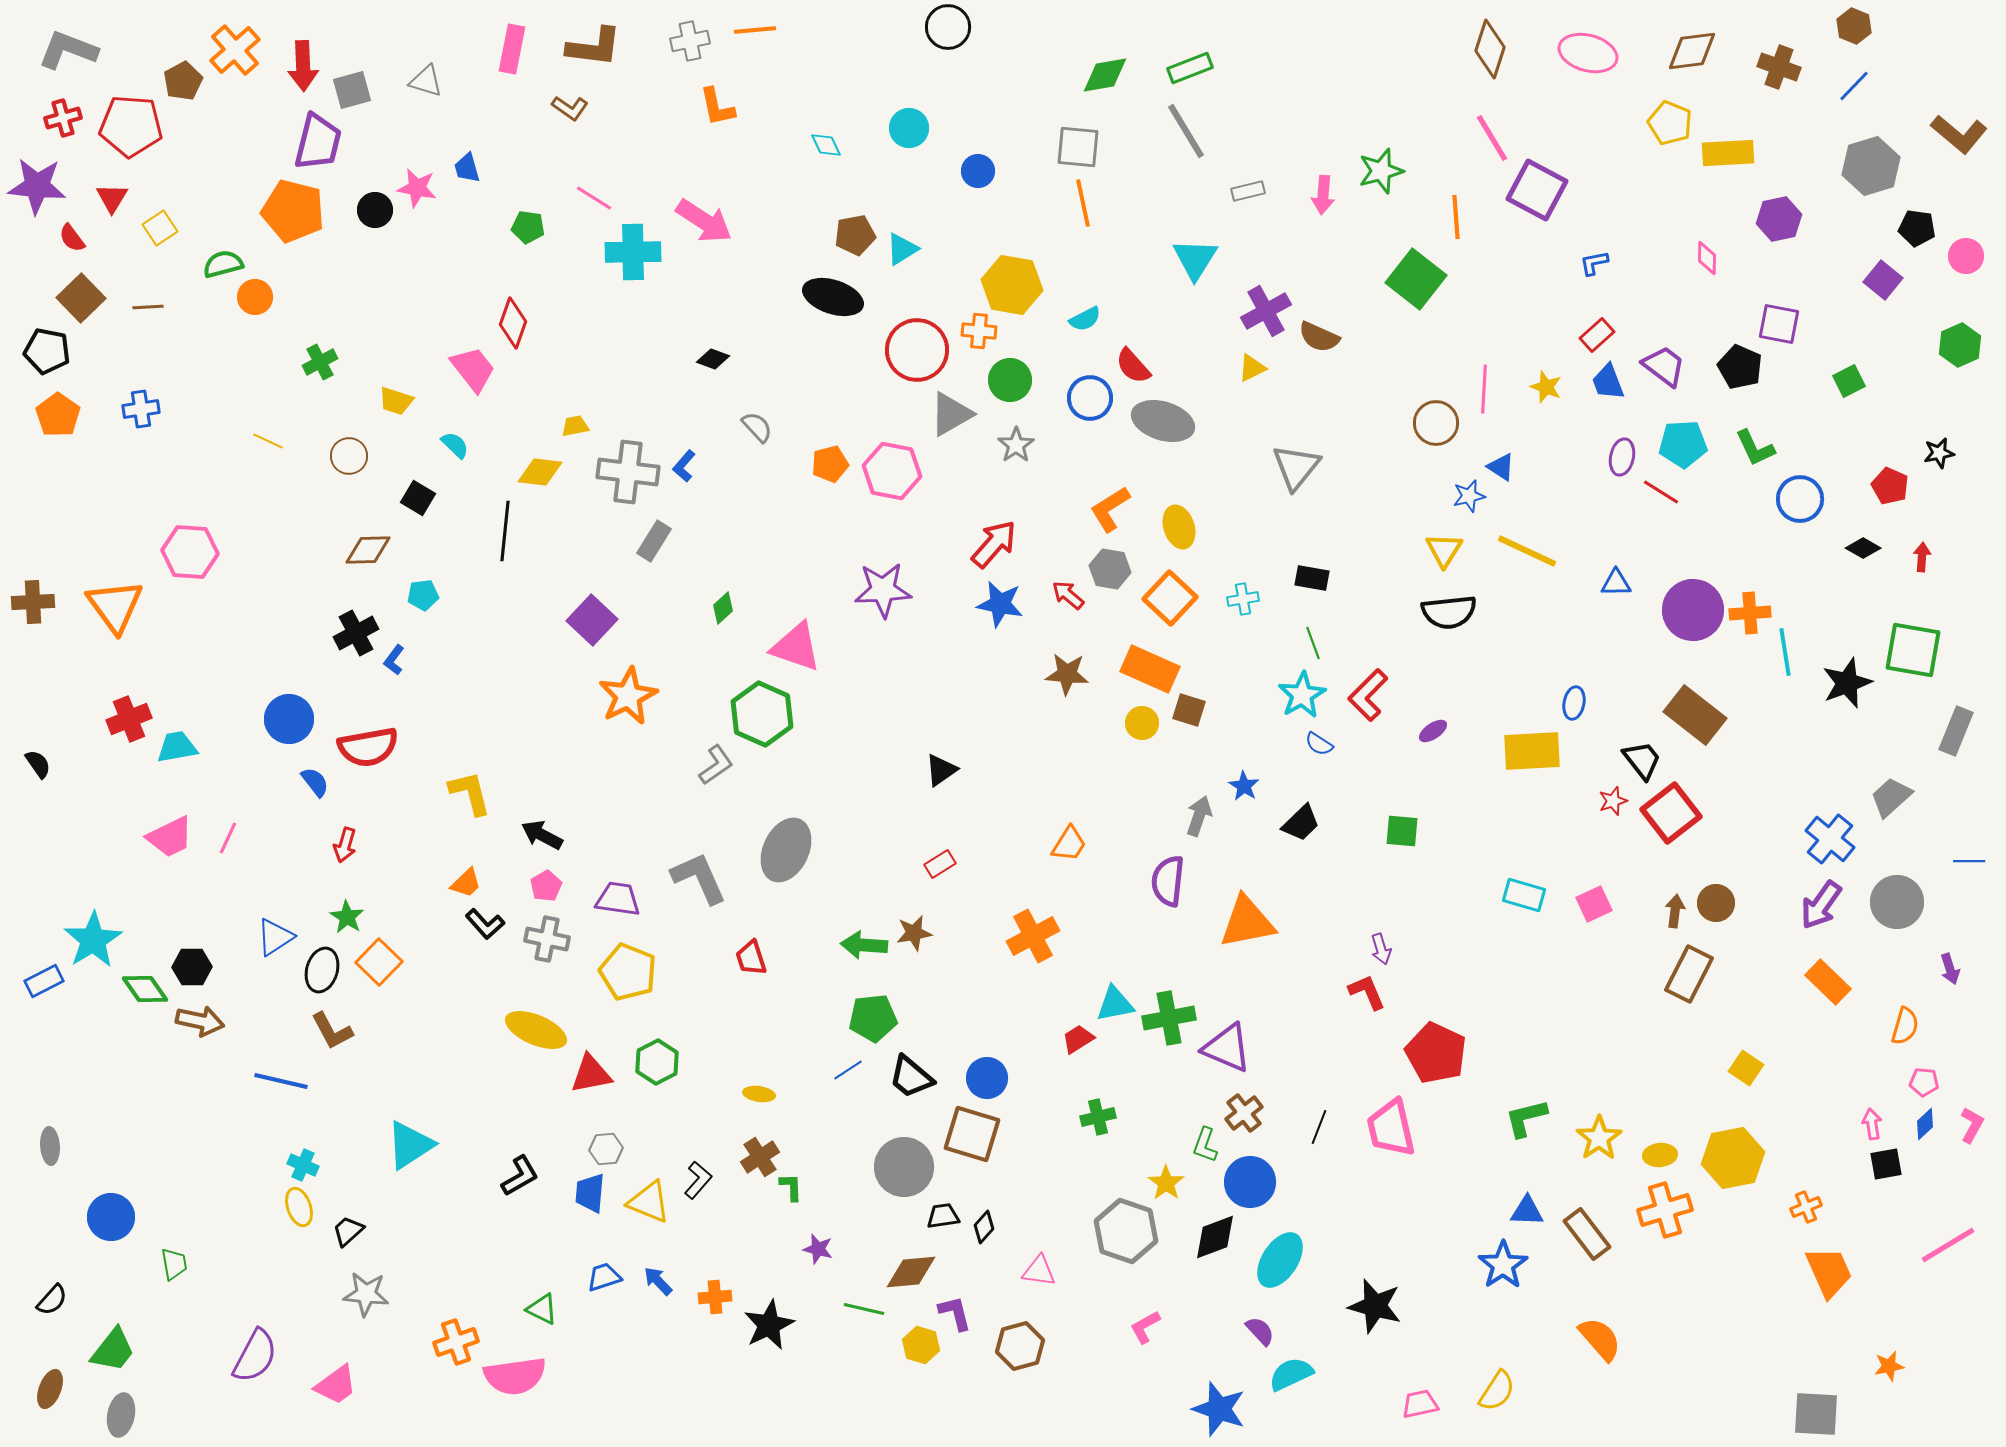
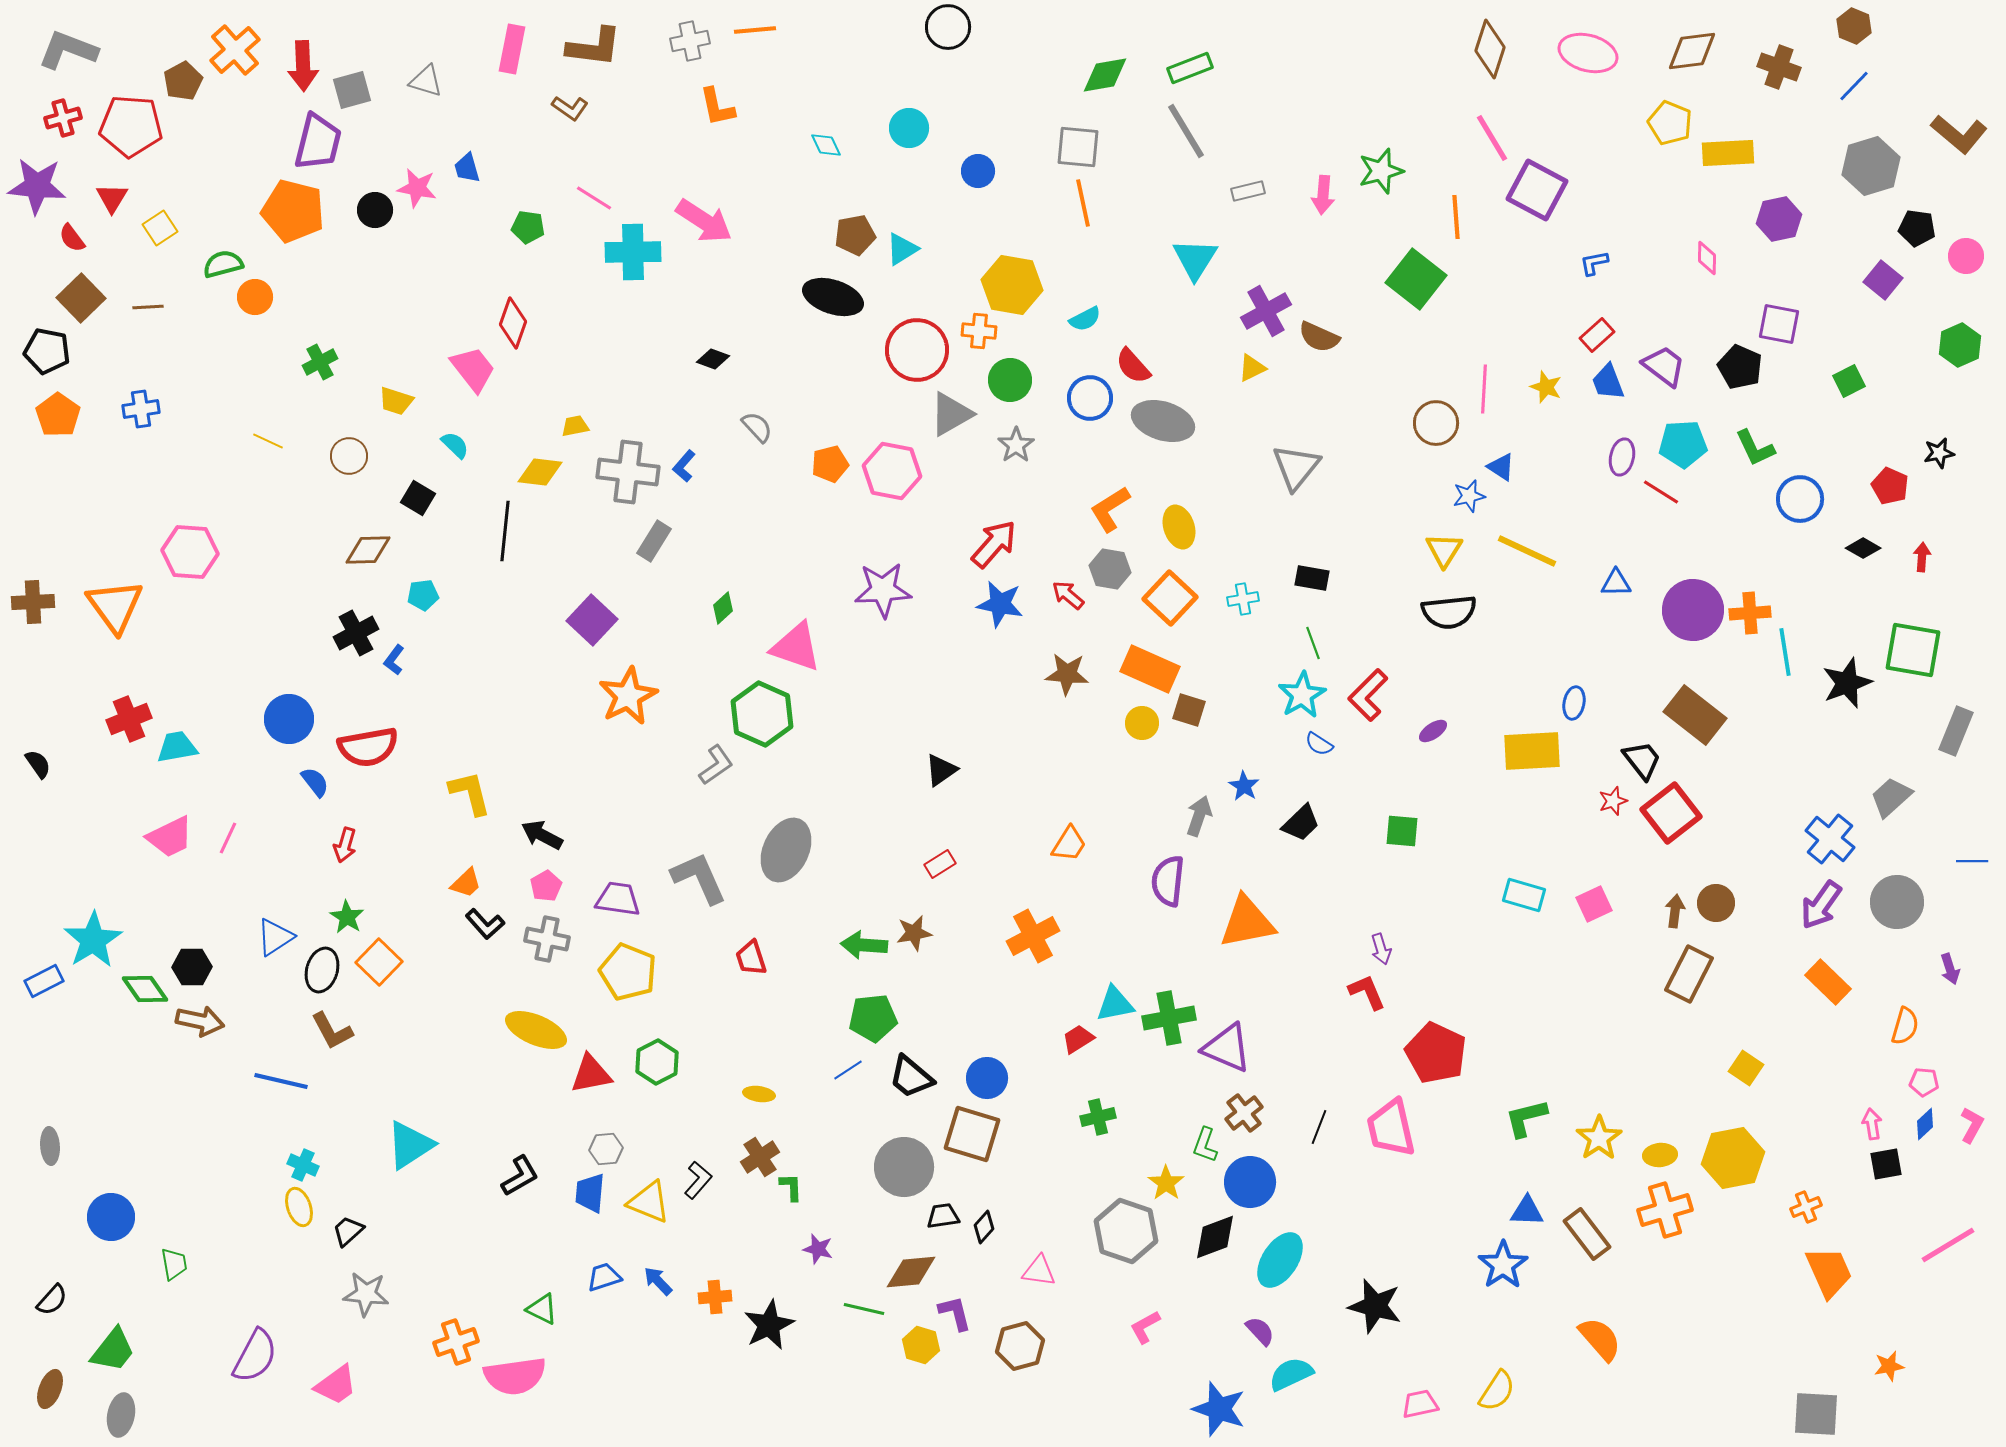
blue line at (1969, 861): moved 3 px right
